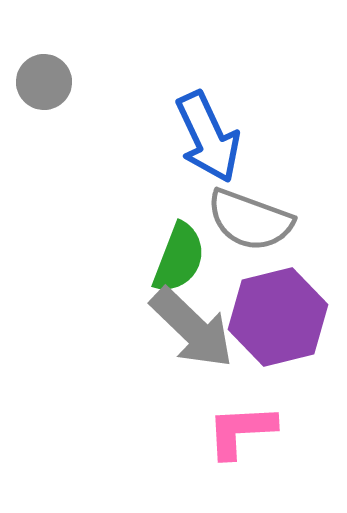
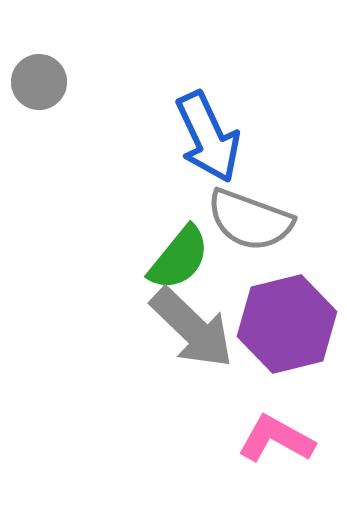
gray circle: moved 5 px left
green semicircle: rotated 18 degrees clockwise
purple hexagon: moved 9 px right, 7 px down
pink L-shape: moved 35 px right, 8 px down; rotated 32 degrees clockwise
